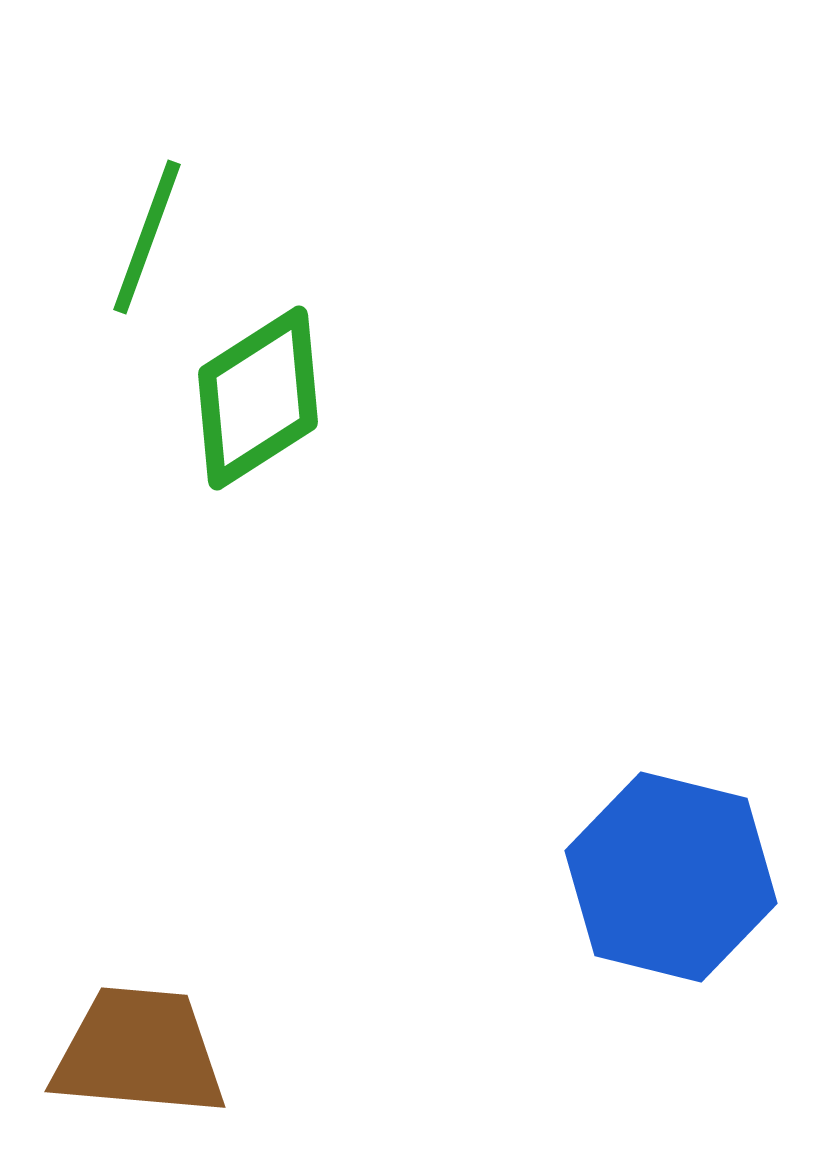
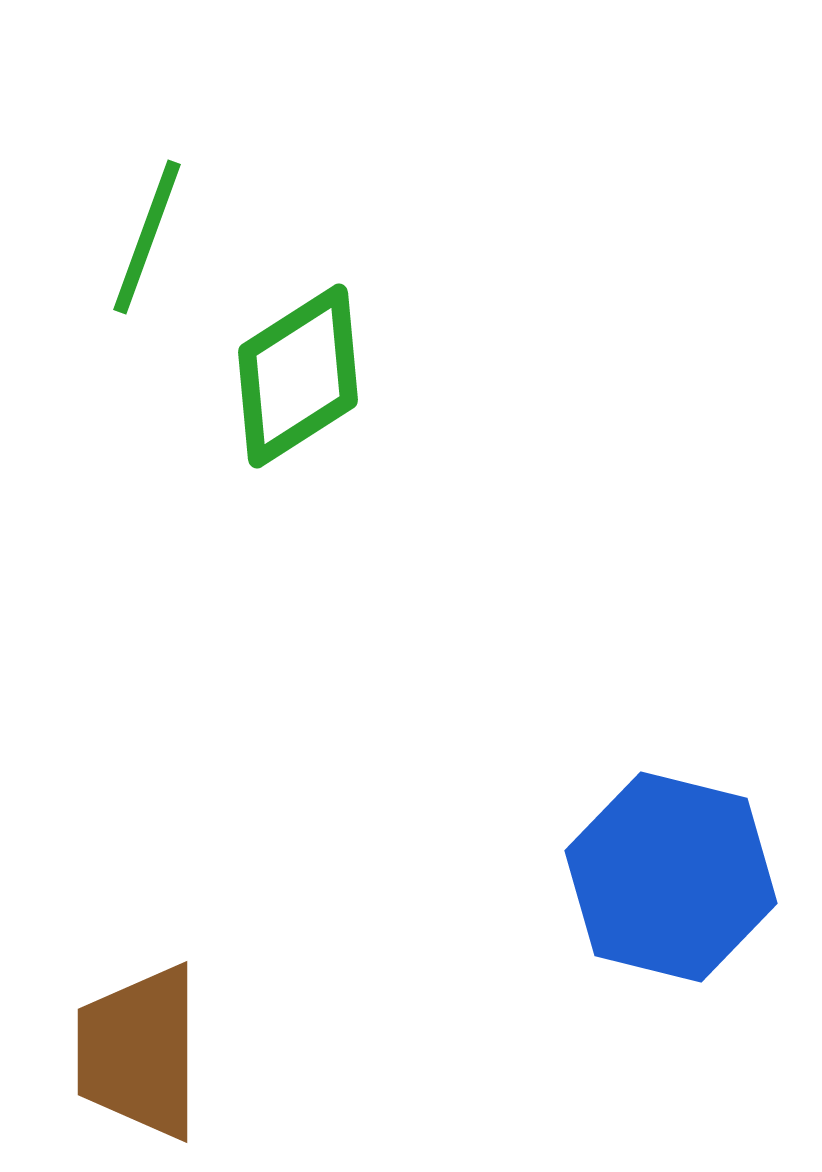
green diamond: moved 40 px right, 22 px up
brown trapezoid: rotated 95 degrees counterclockwise
